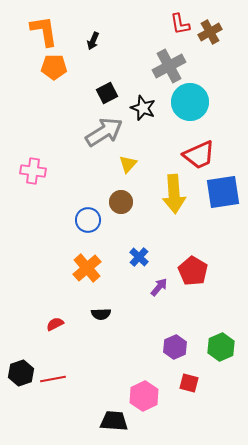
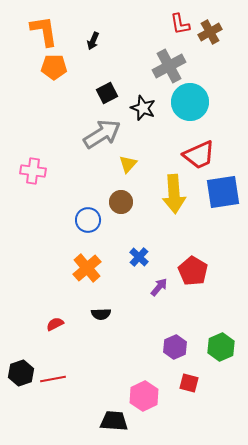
gray arrow: moved 2 px left, 2 px down
